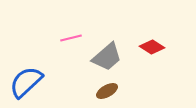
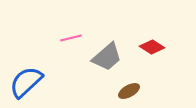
brown ellipse: moved 22 px right
